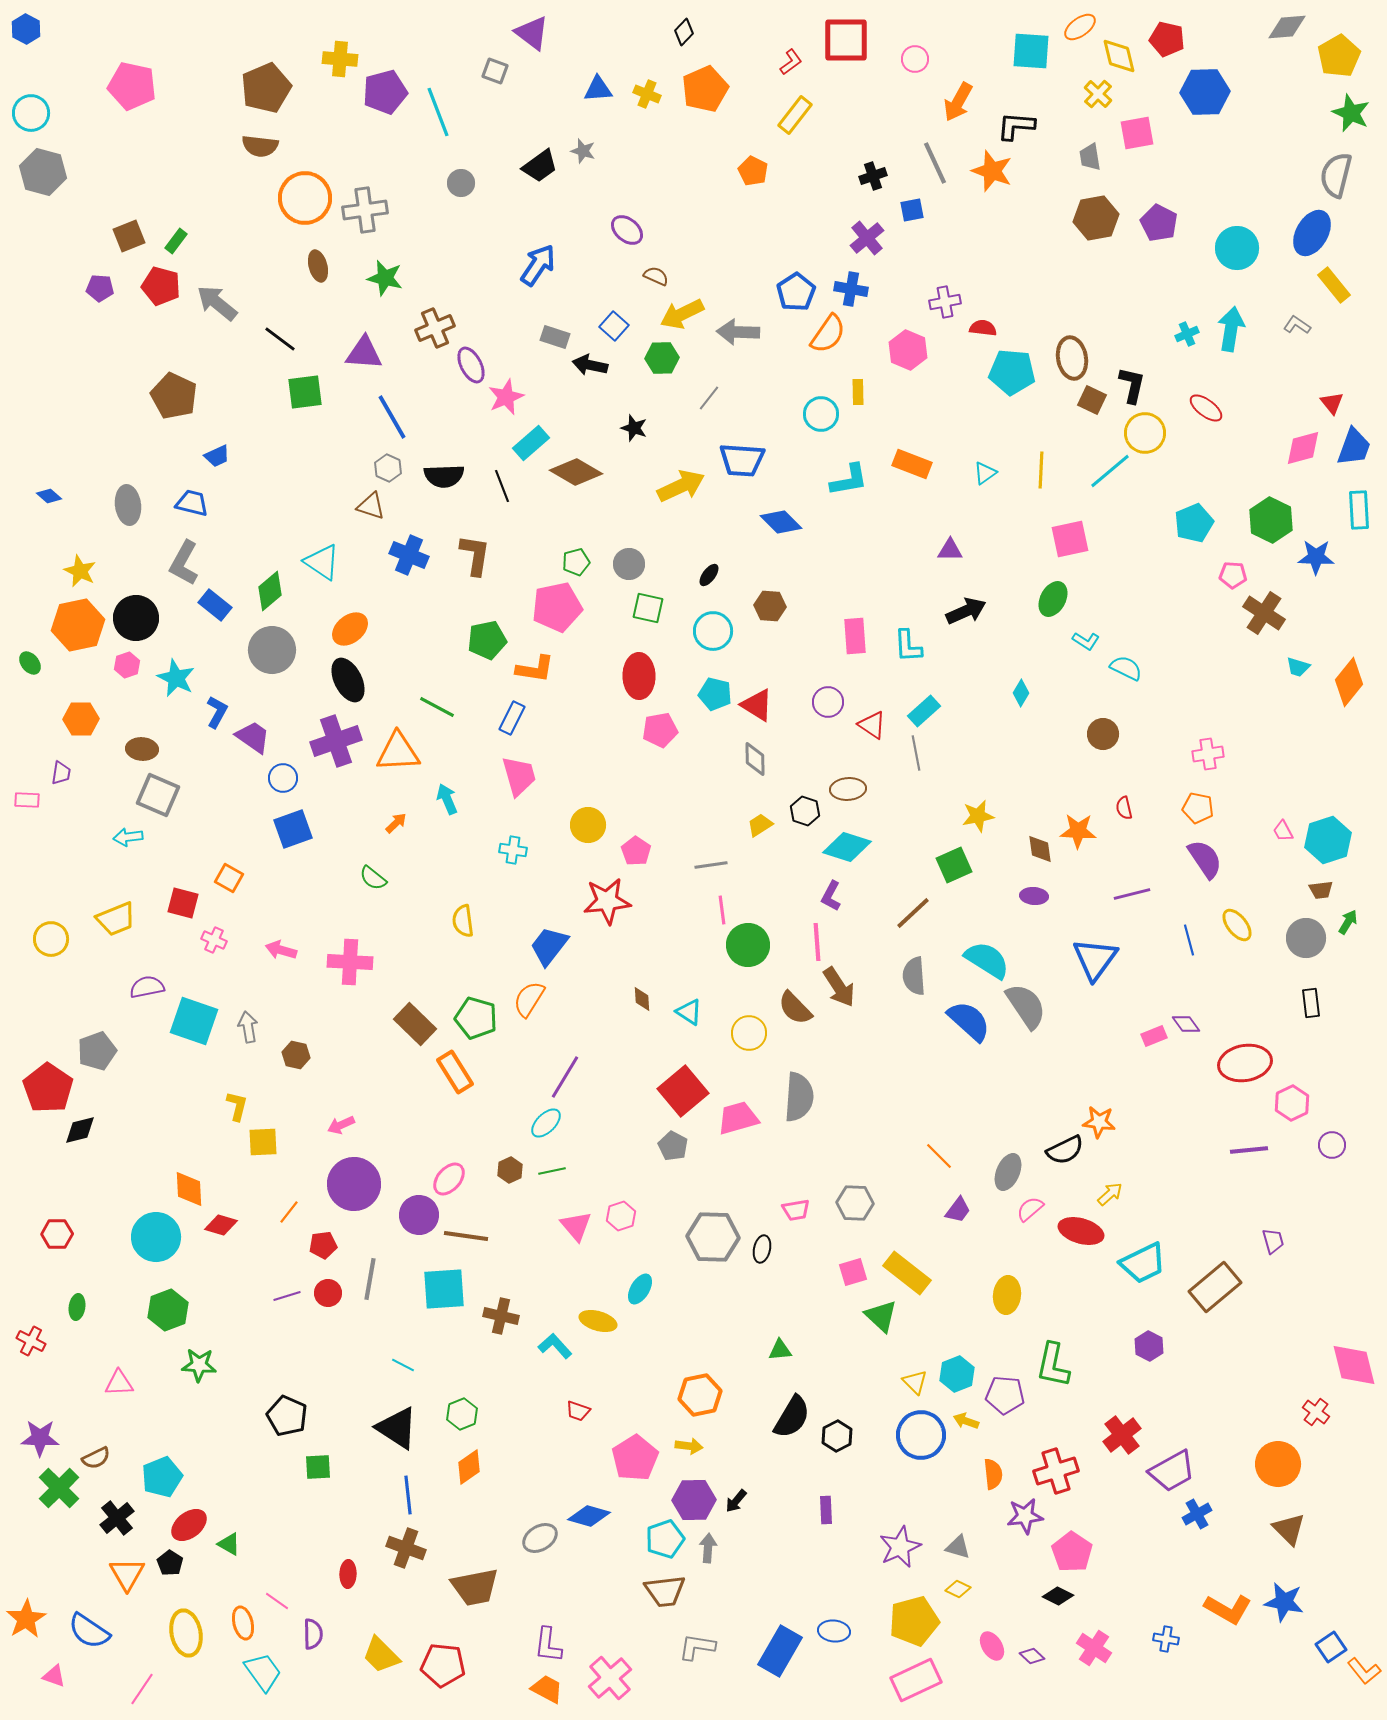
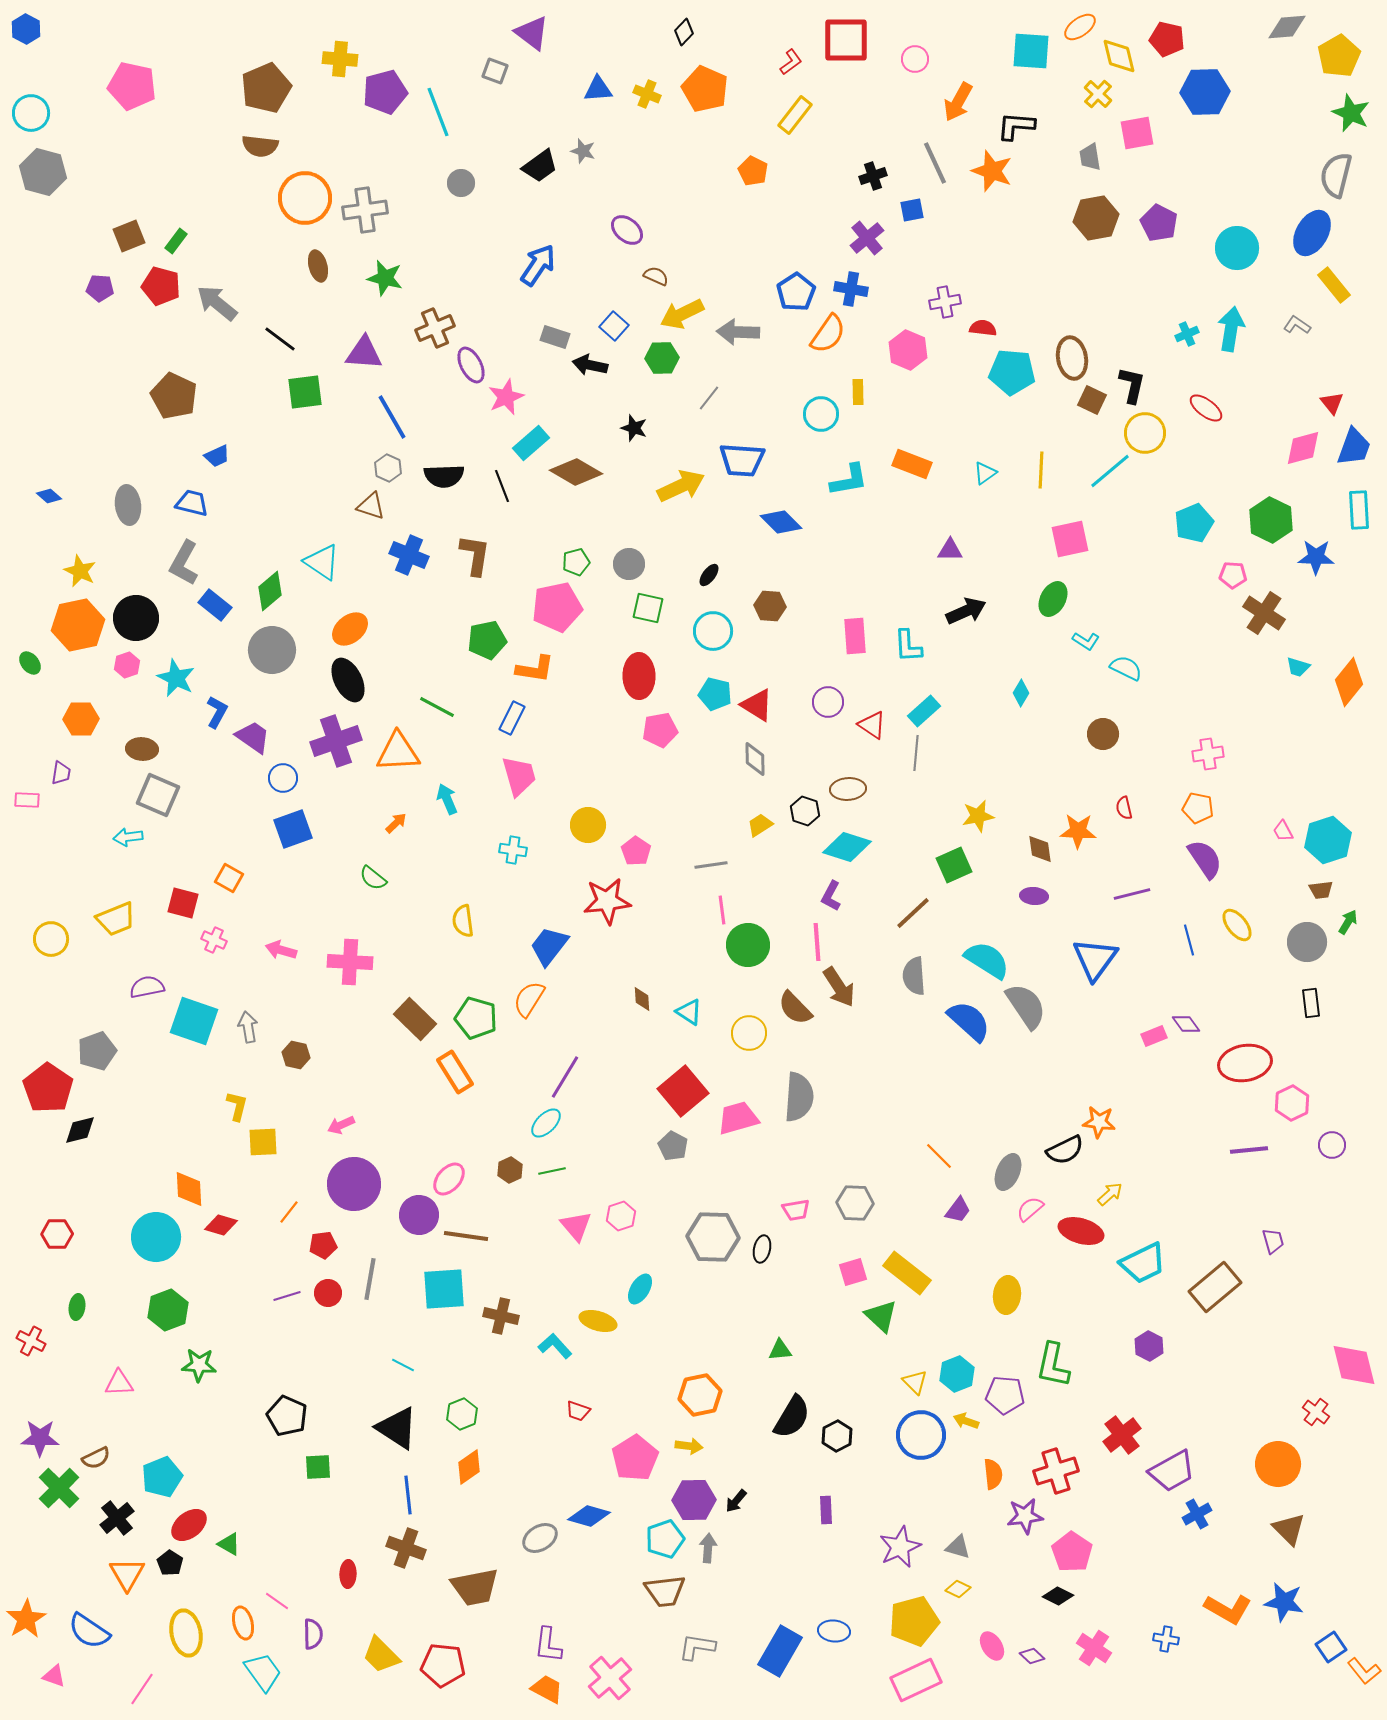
orange pentagon at (705, 89): rotated 24 degrees counterclockwise
gray line at (916, 753): rotated 16 degrees clockwise
gray circle at (1306, 938): moved 1 px right, 4 px down
brown rectangle at (415, 1024): moved 5 px up
